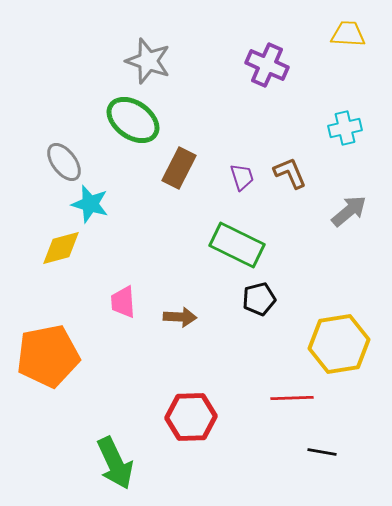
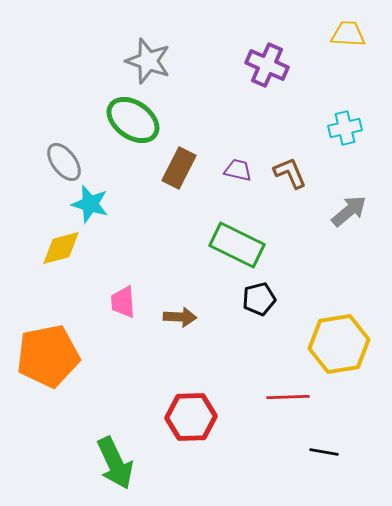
purple trapezoid: moved 4 px left, 7 px up; rotated 60 degrees counterclockwise
red line: moved 4 px left, 1 px up
black line: moved 2 px right
